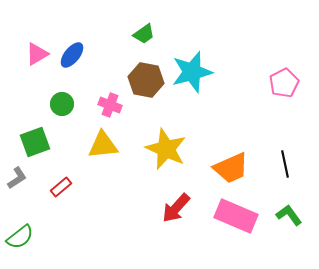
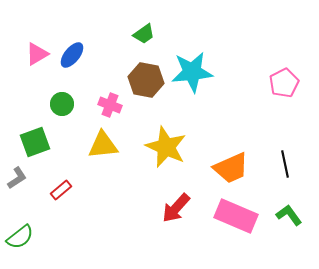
cyan star: rotated 9 degrees clockwise
yellow star: moved 2 px up
red rectangle: moved 3 px down
